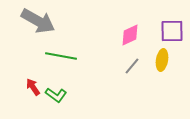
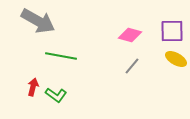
pink diamond: rotated 40 degrees clockwise
yellow ellipse: moved 14 px right, 1 px up; rotated 70 degrees counterclockwise
red arrow: rotated 48 degrees clockwise
